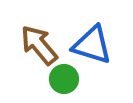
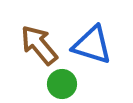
green circle: moved 2 px left, 5 px down
